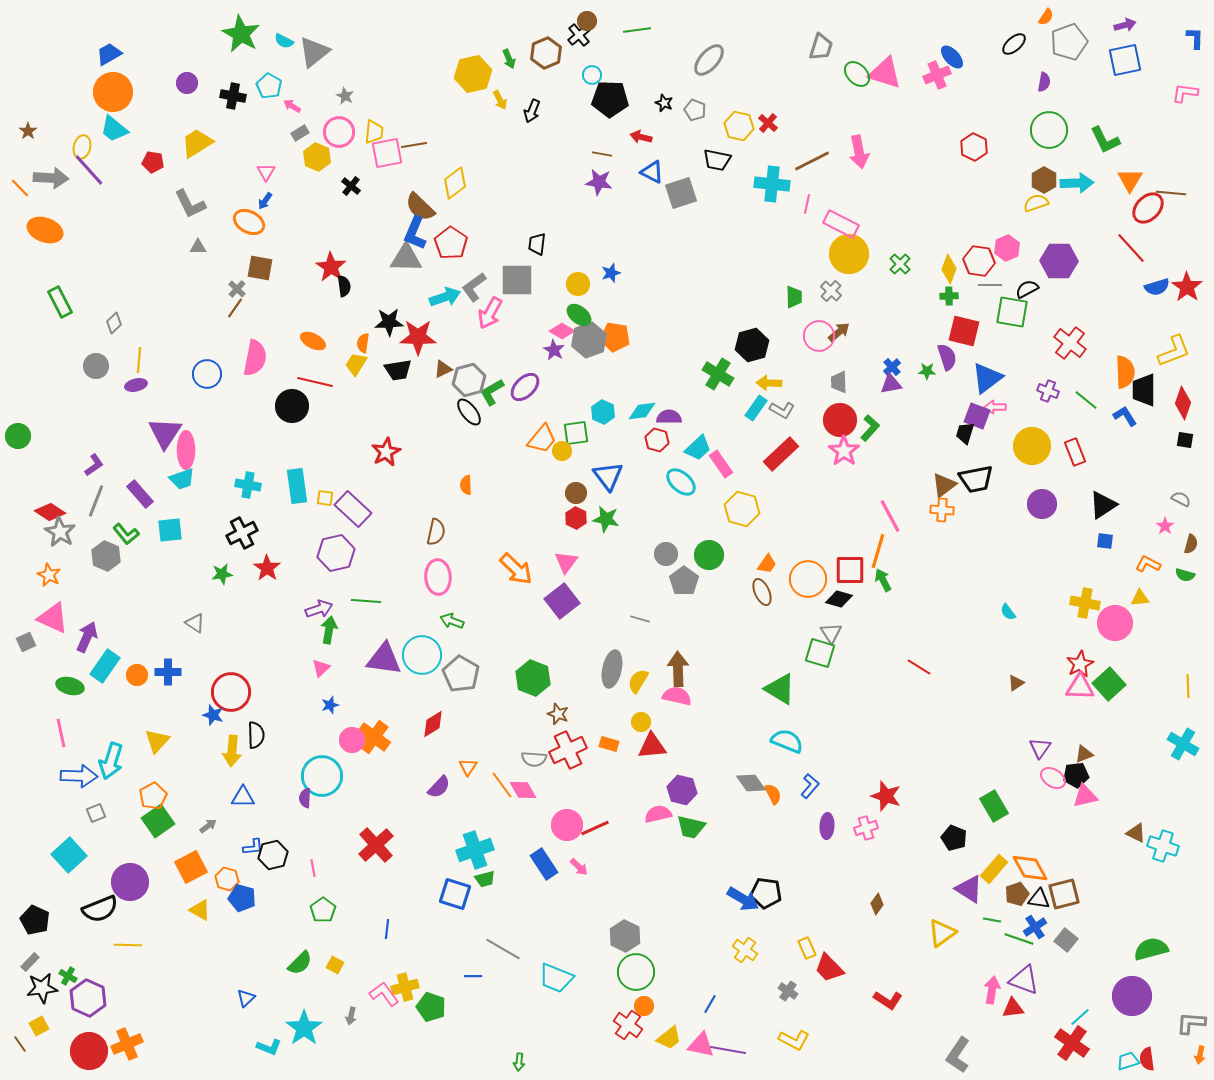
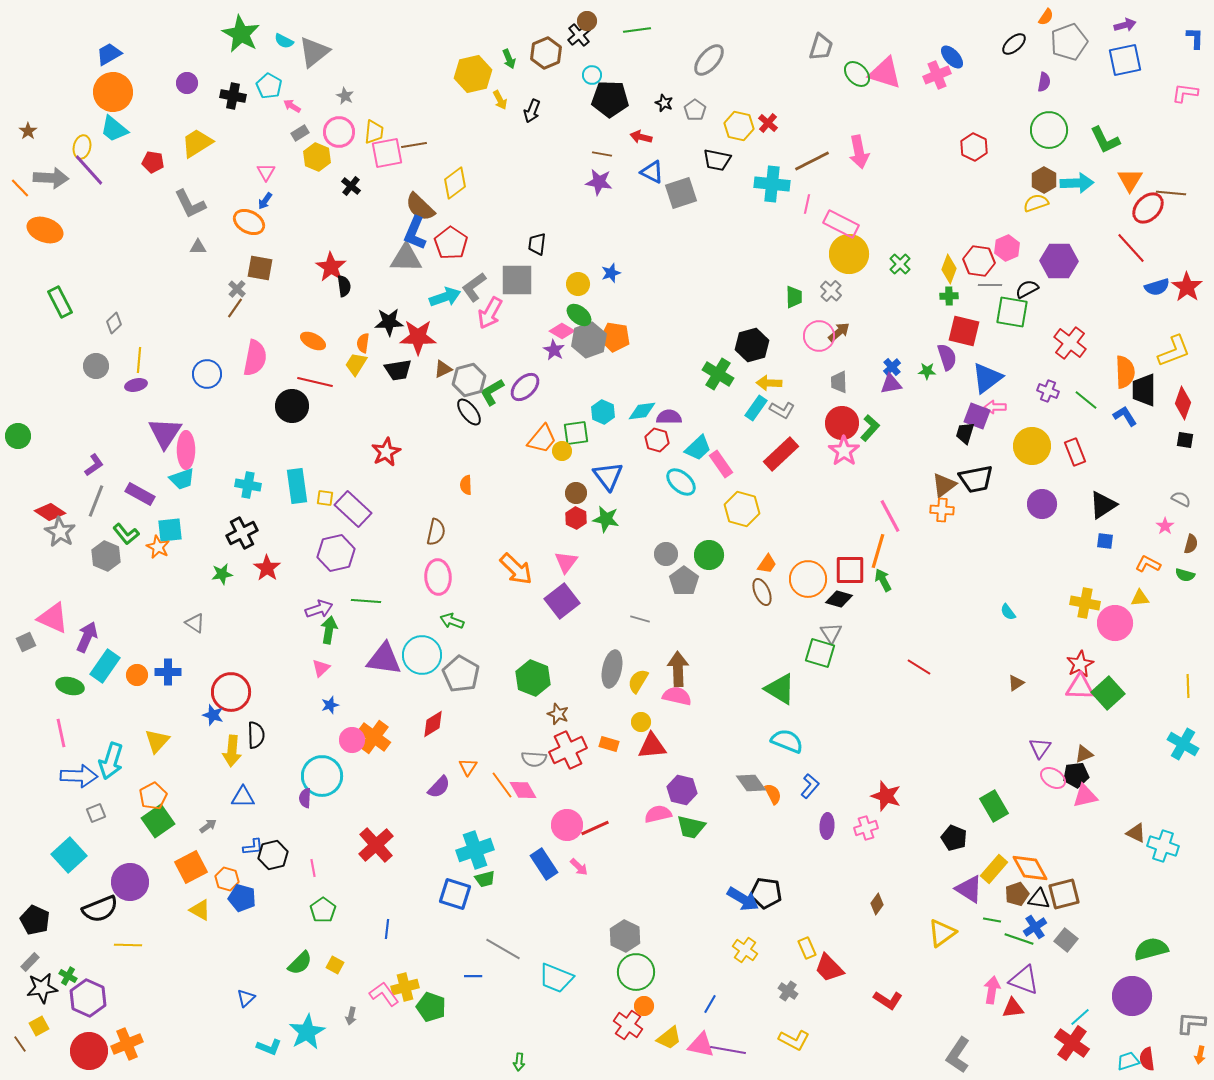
gray pentagon at (695, 110): rotated 15 degrees clockwise
red circle at (840, 420): moved 2 px right, 3 px down
purple rectangle at (140, 494): rotated 20 degrees counterclockwise
orange star at (49, 575): moved 109 px right, 28 px up
green square at (1109, 684): moved 1 px left, 9 px down
cyan star at (304, 1028): moved 3 px right, 4 px down; rotated 6 degrees clockwise
